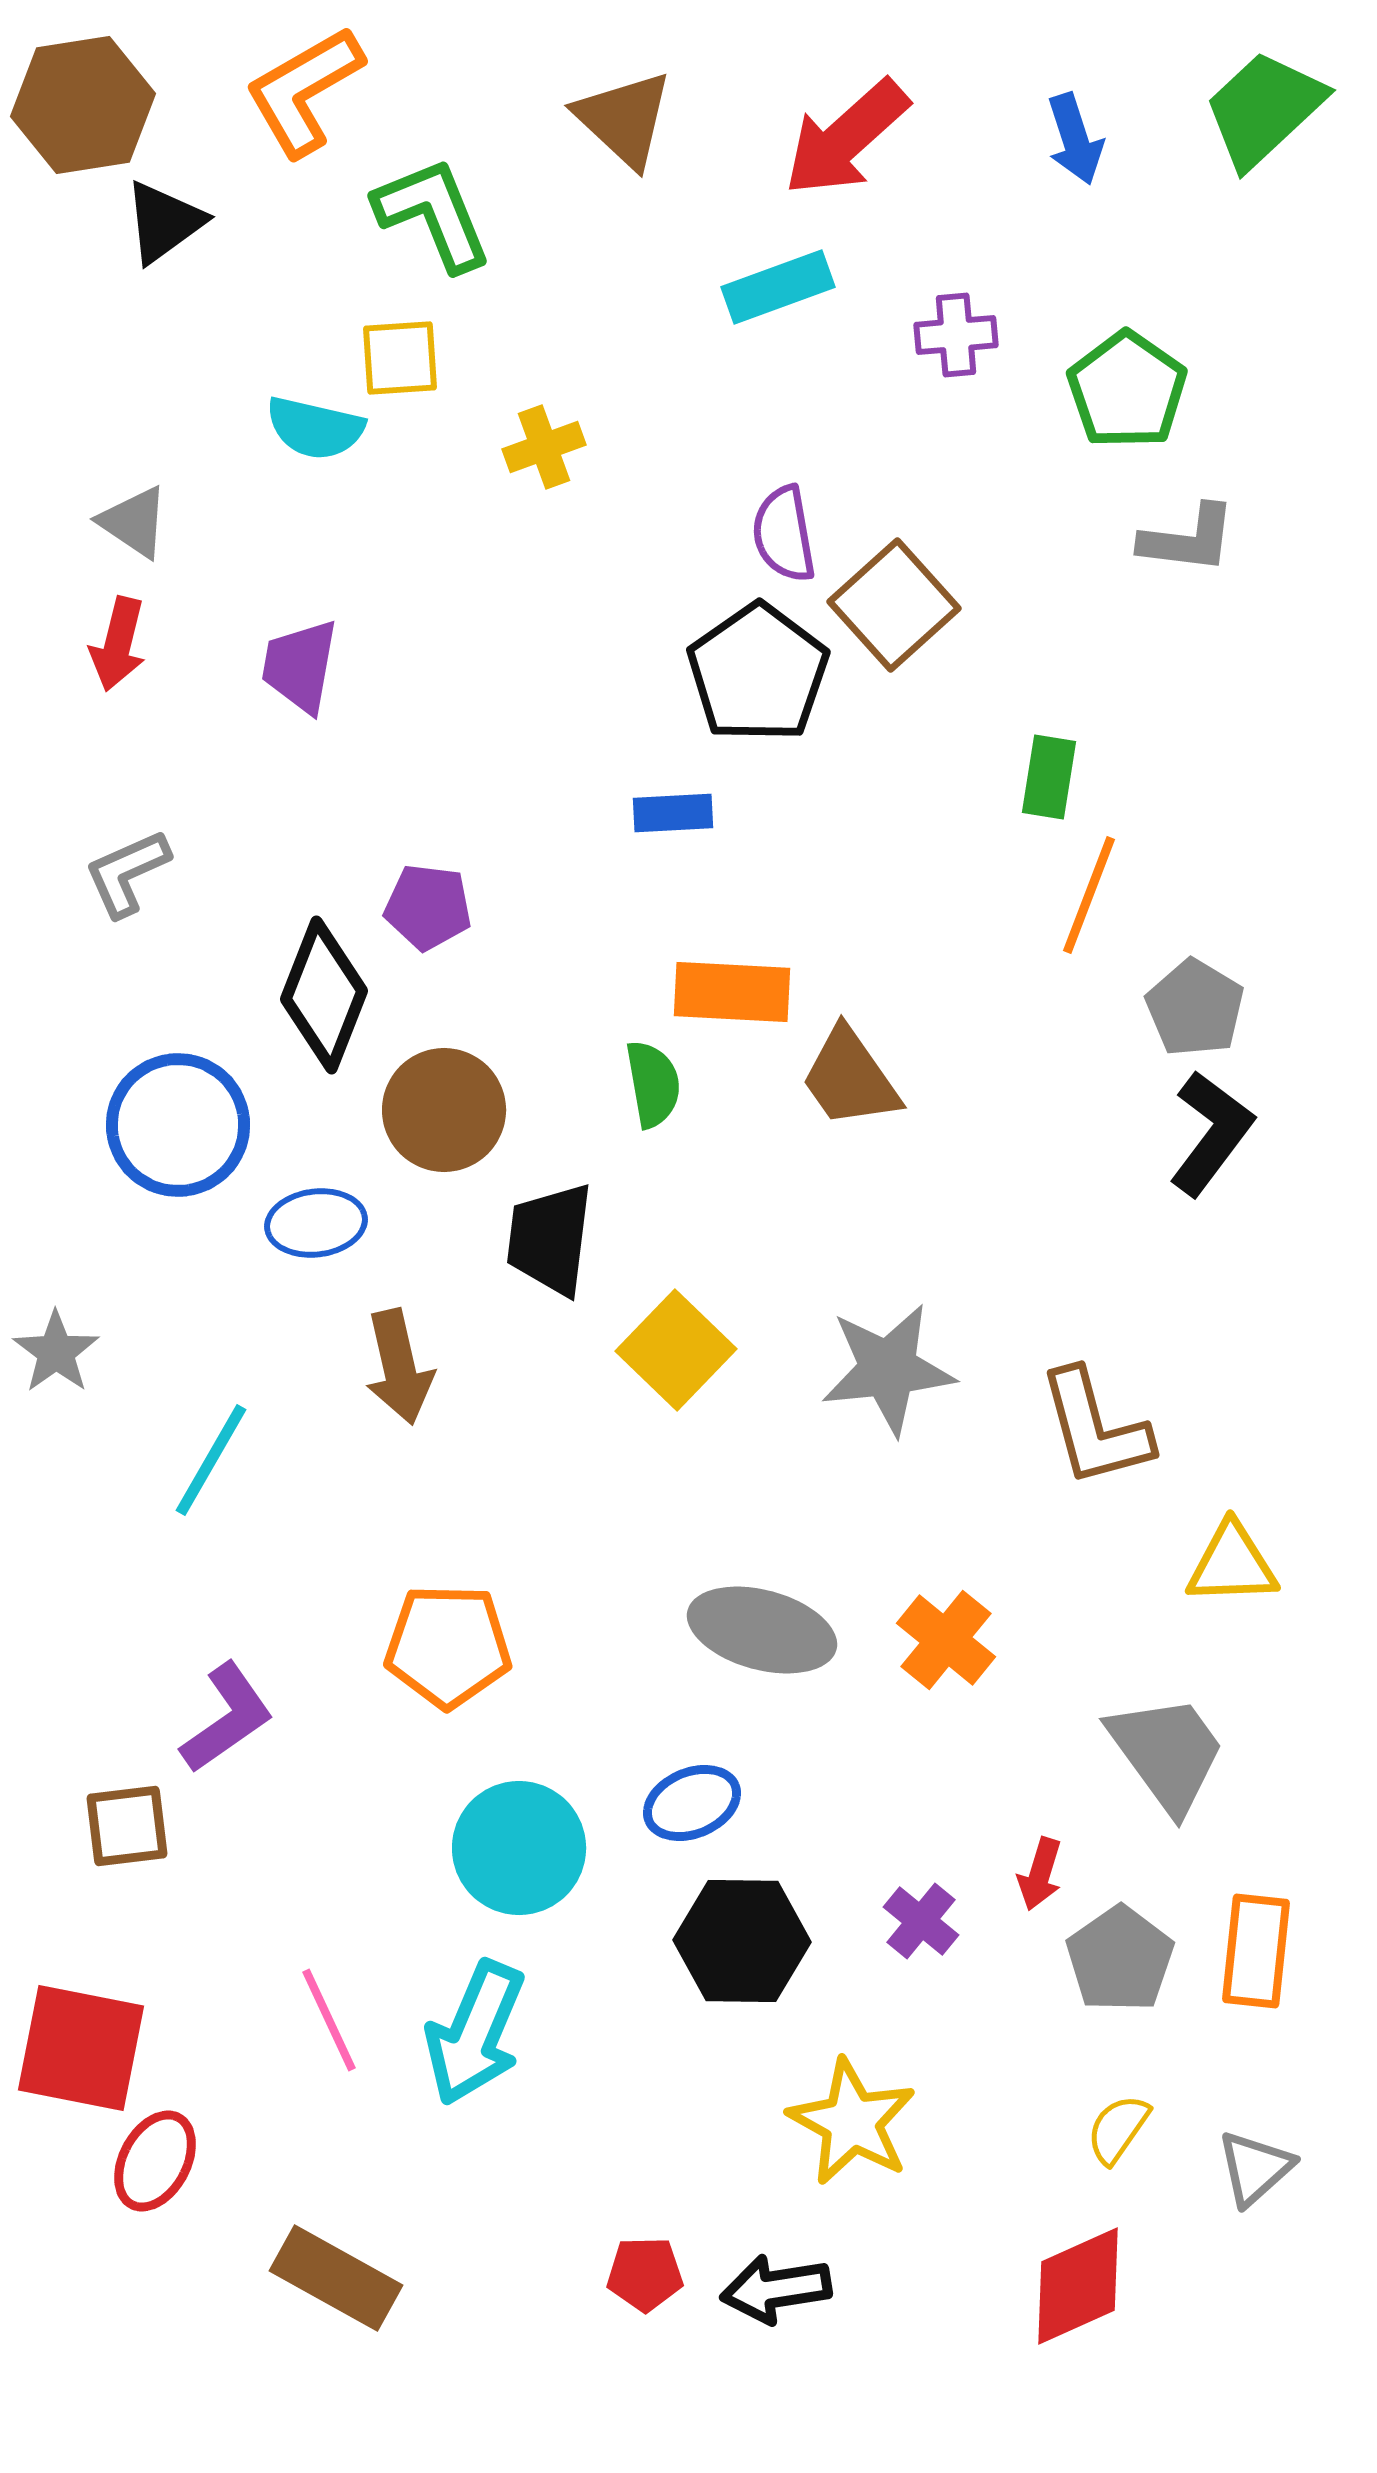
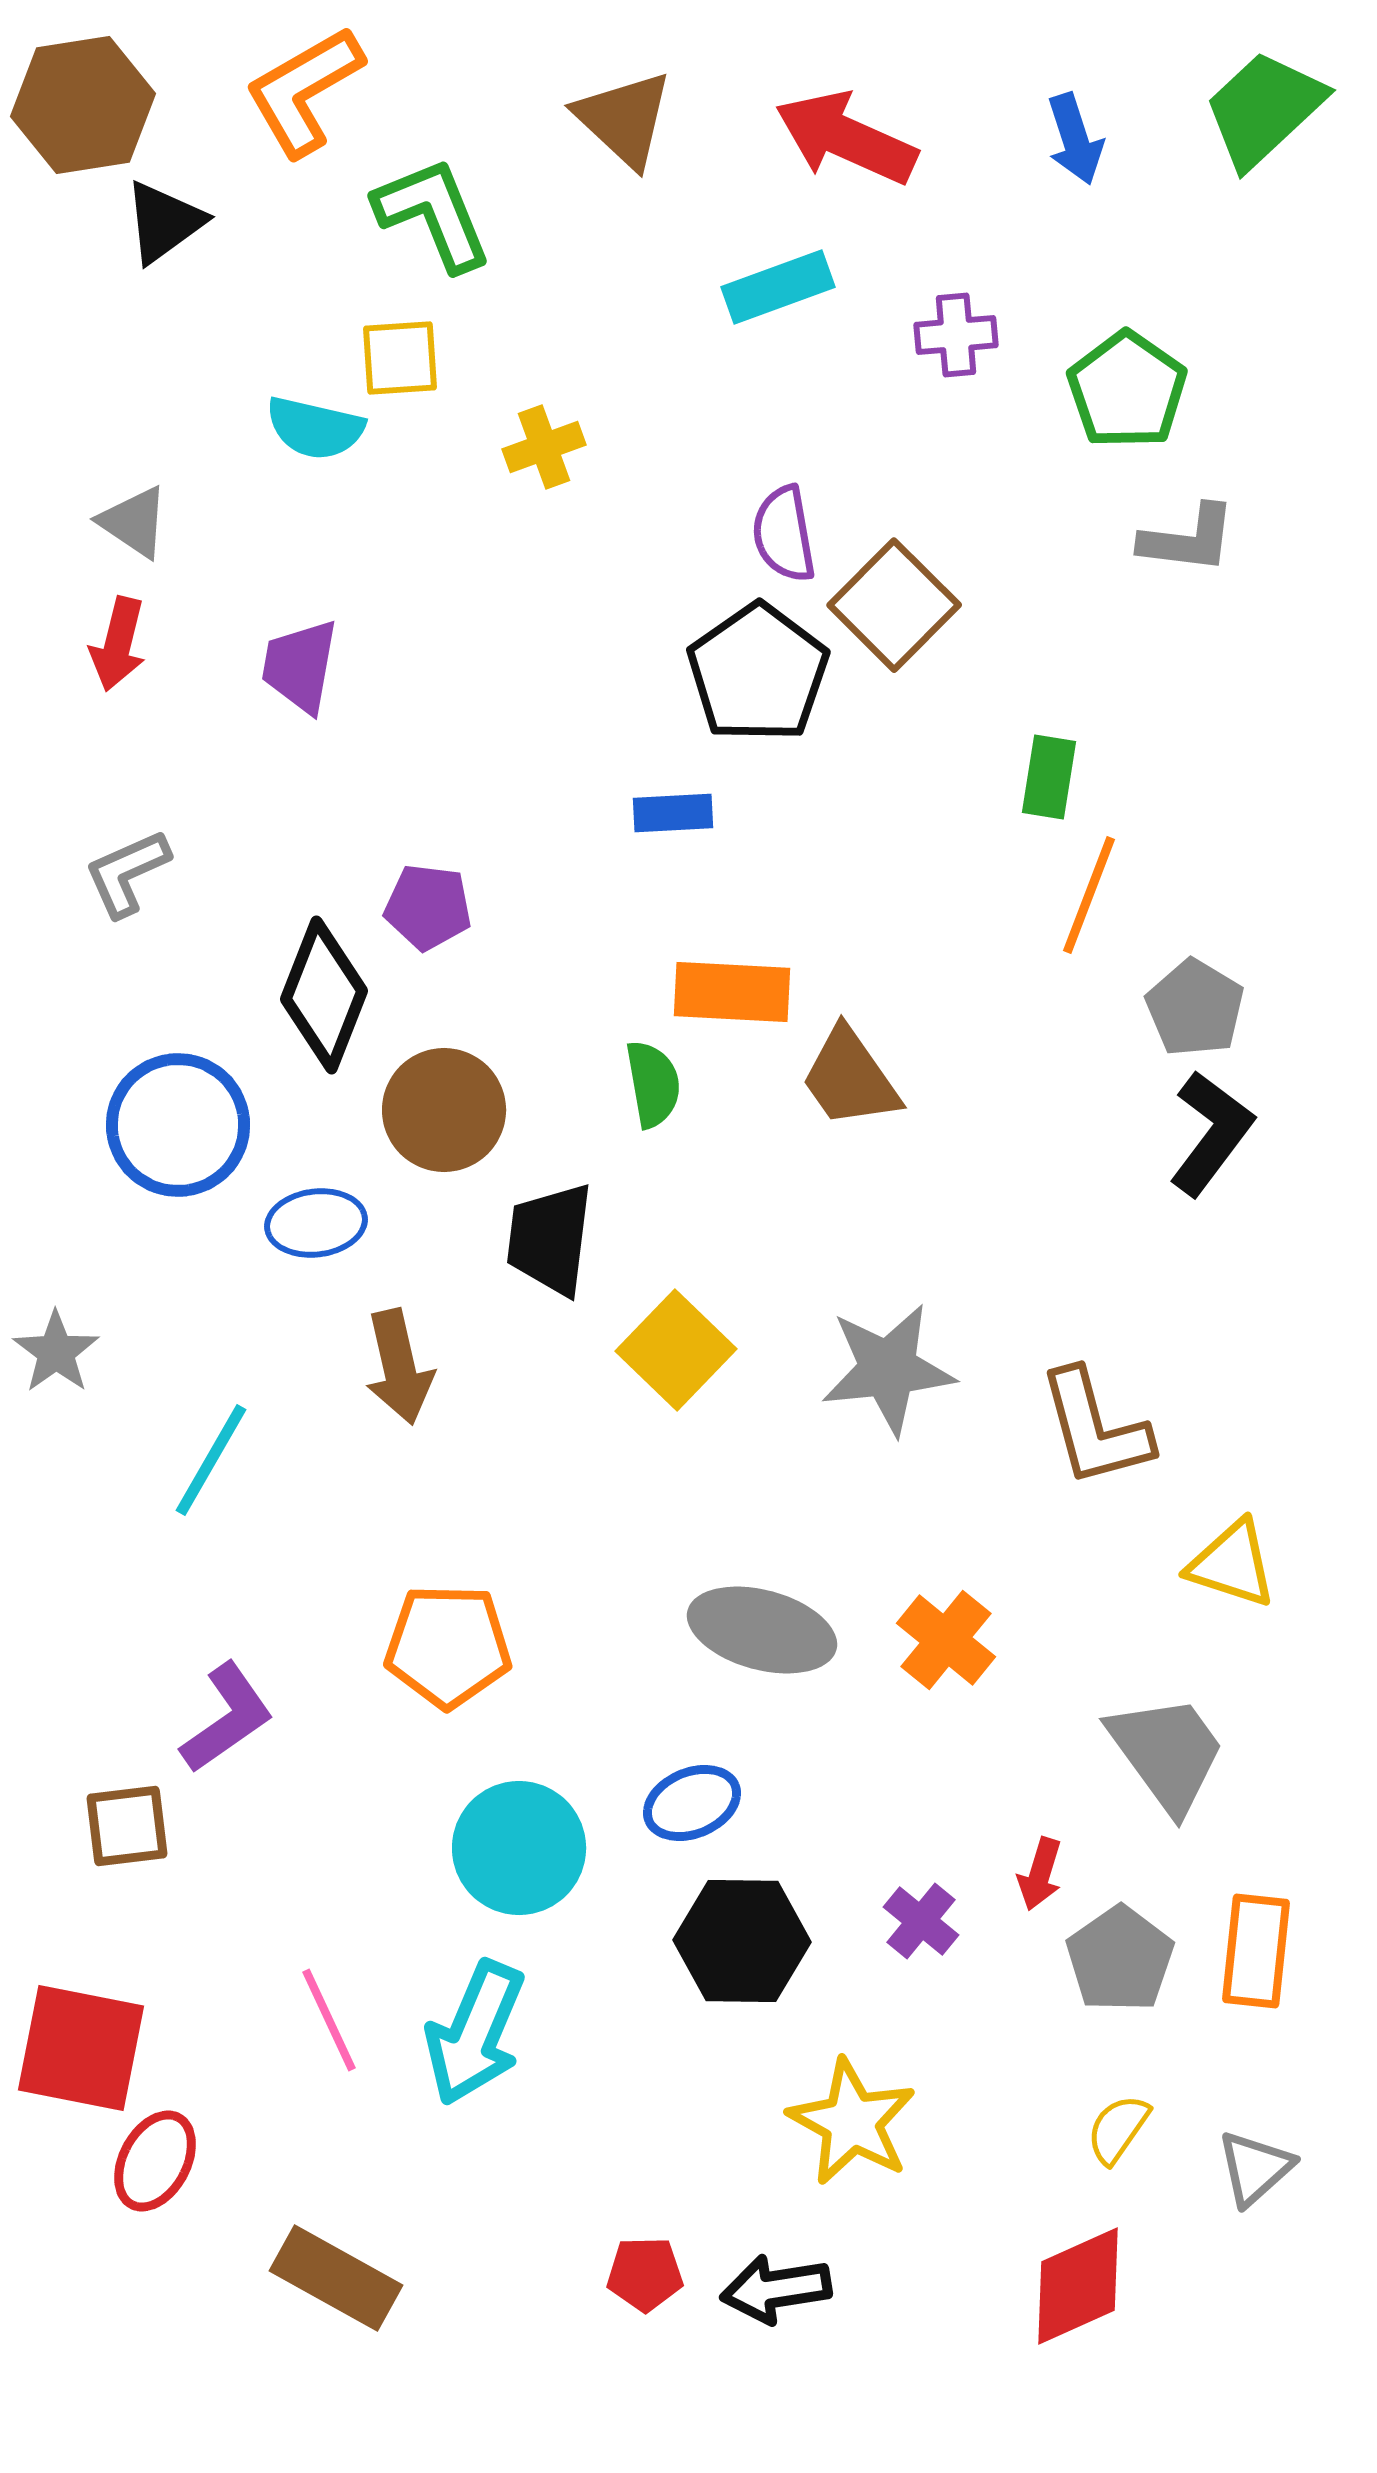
red arrow at (846, 138): rotated 66 degrees clockwise
brown square at (894, 605): rotated 3 degrees counterclockwise
yellow triangle at (1232, 1564): rotated 20 degrees clockwise
